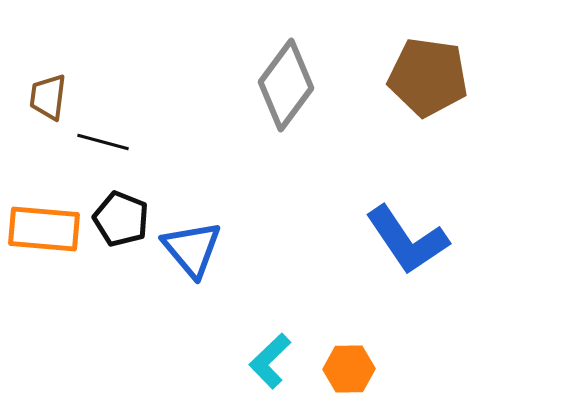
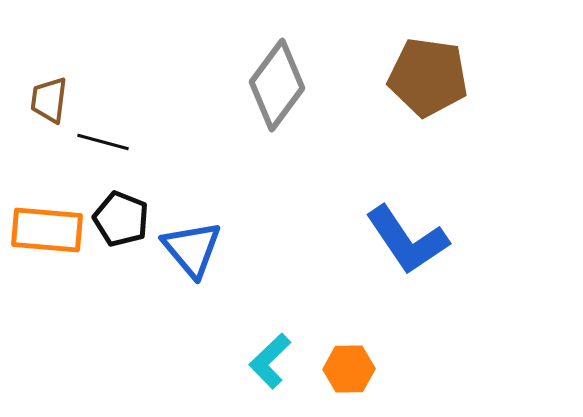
gray diamond: moved 9 px left
brown trapezoid: moved 1 px right, 3 px down
orange rectangle: moved 3 px right, 1 px down
